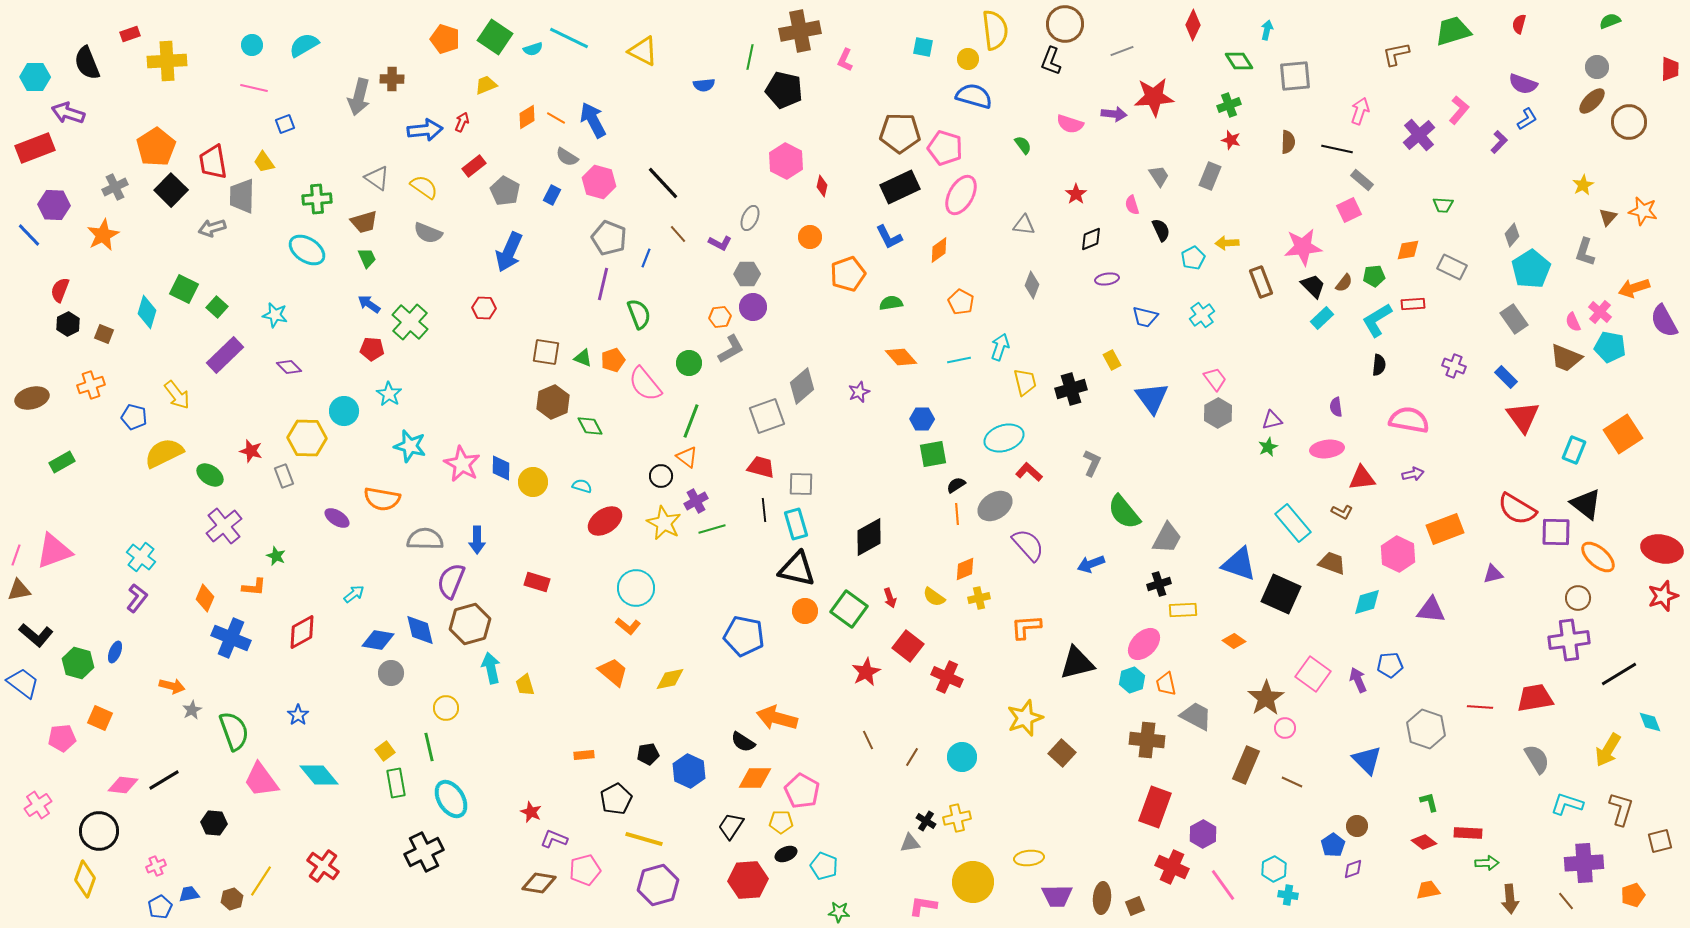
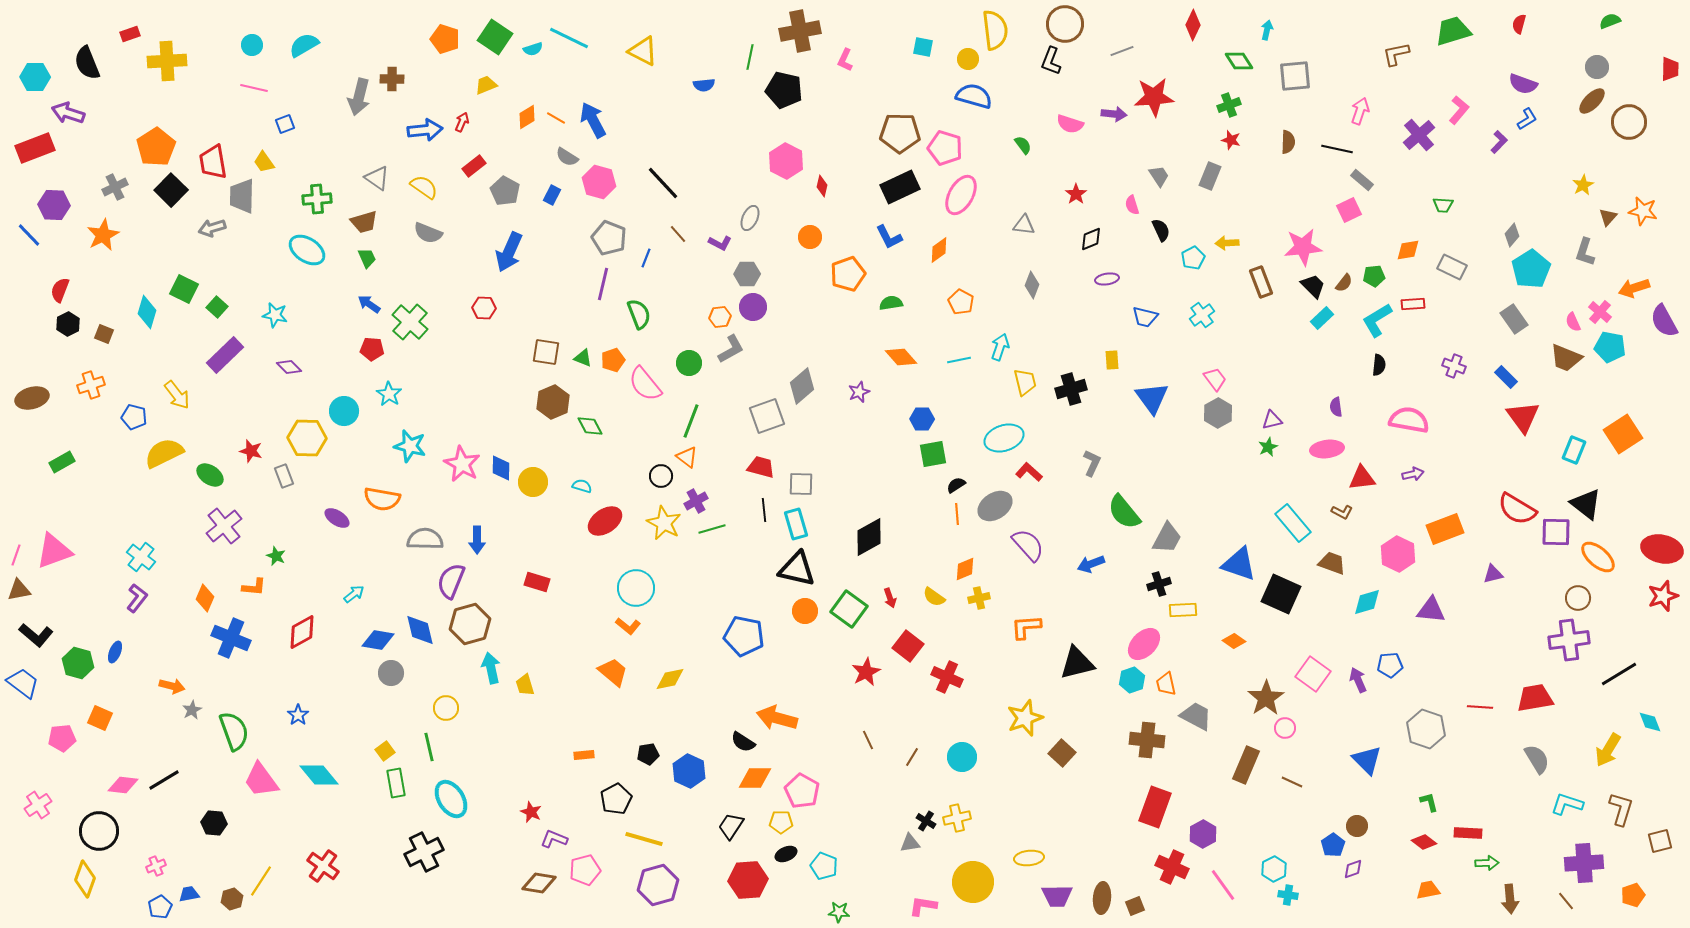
yellow rectangle at (1112, 360): rotated 24 degrees clockwise
